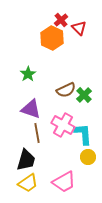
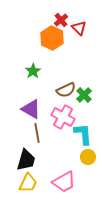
green star: moved 5 px right, 3 px up
purple triangle: rotated 10 degrees clockwise
pink cross: moved 8 px up
yellow trapezoid: rotated 30 degrees counterclockwise
